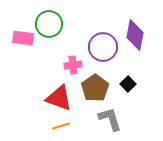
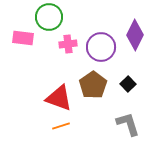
green circle: moved 7 px up
purple diamond: rotated 16 degrees clockwise
purple circle: moved 2 px left
pink cross: moved 5 px left, 21 px up
brown pentagon: moved 2 px left, 3 px up
gray L-shape: moved 18 px right, 5 px down
